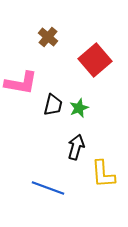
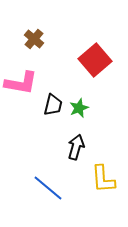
brown cross: moved 14 px left, 2 px down
yellow L-shape: moved 5 px down
blue line: rotated 20 degrees clockwise
